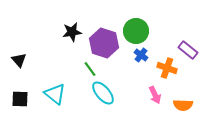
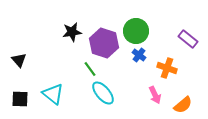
purple rectangle: moved 11 px up
blue cross: moved 2 px left
cyan triangle: moved 2 px left
orange semicircle: rotated 42 degrees counterclockwise
